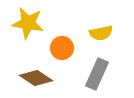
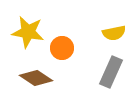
yellow star: moved 9 px down
yellow semicircle: moved 13 px right
gray rectangle: moved 14 px right, 2 px up
